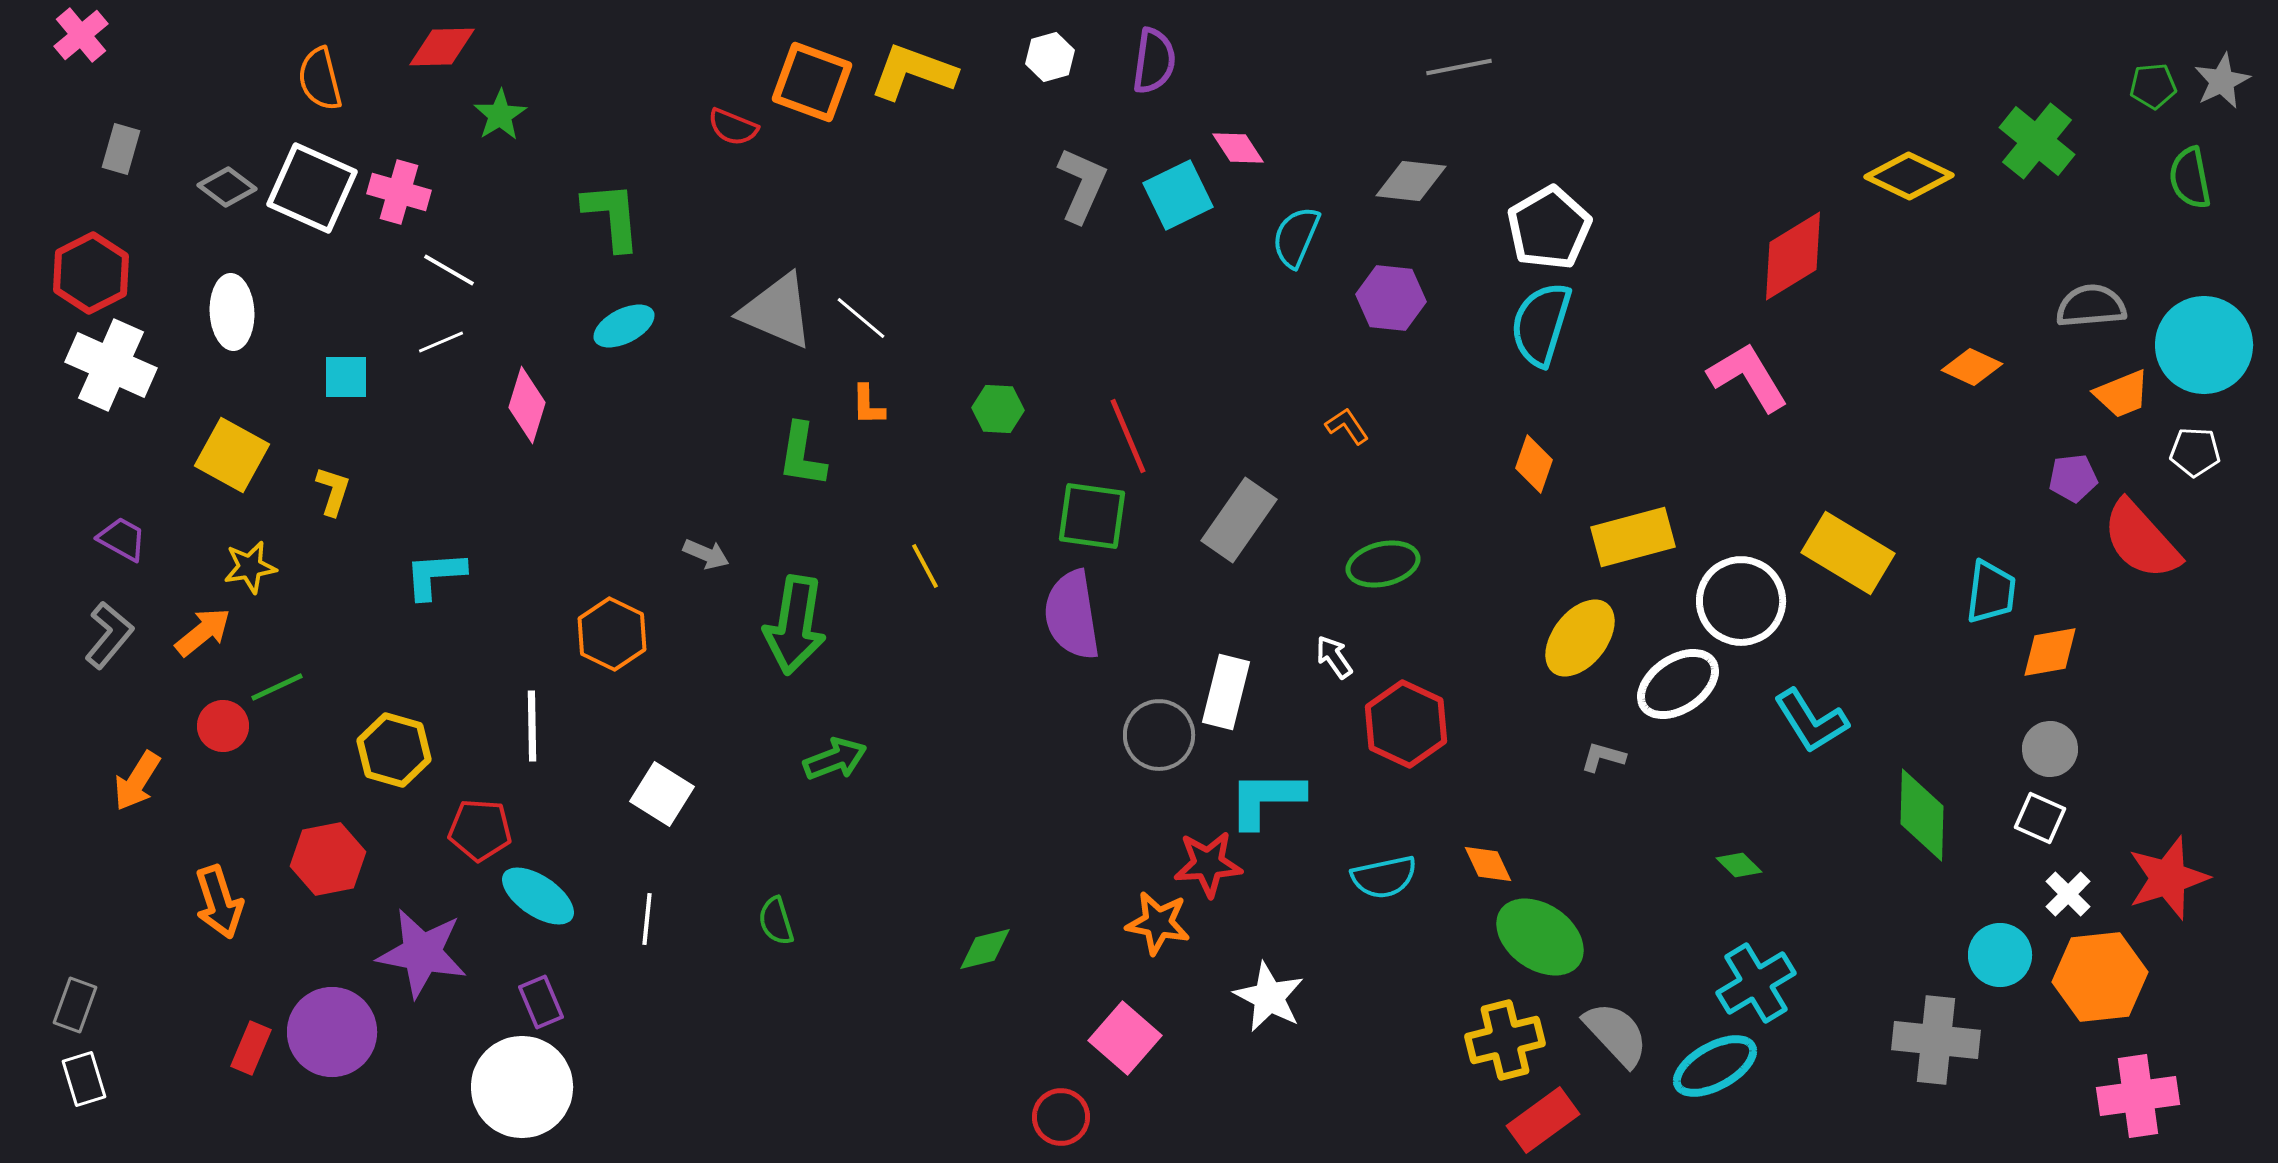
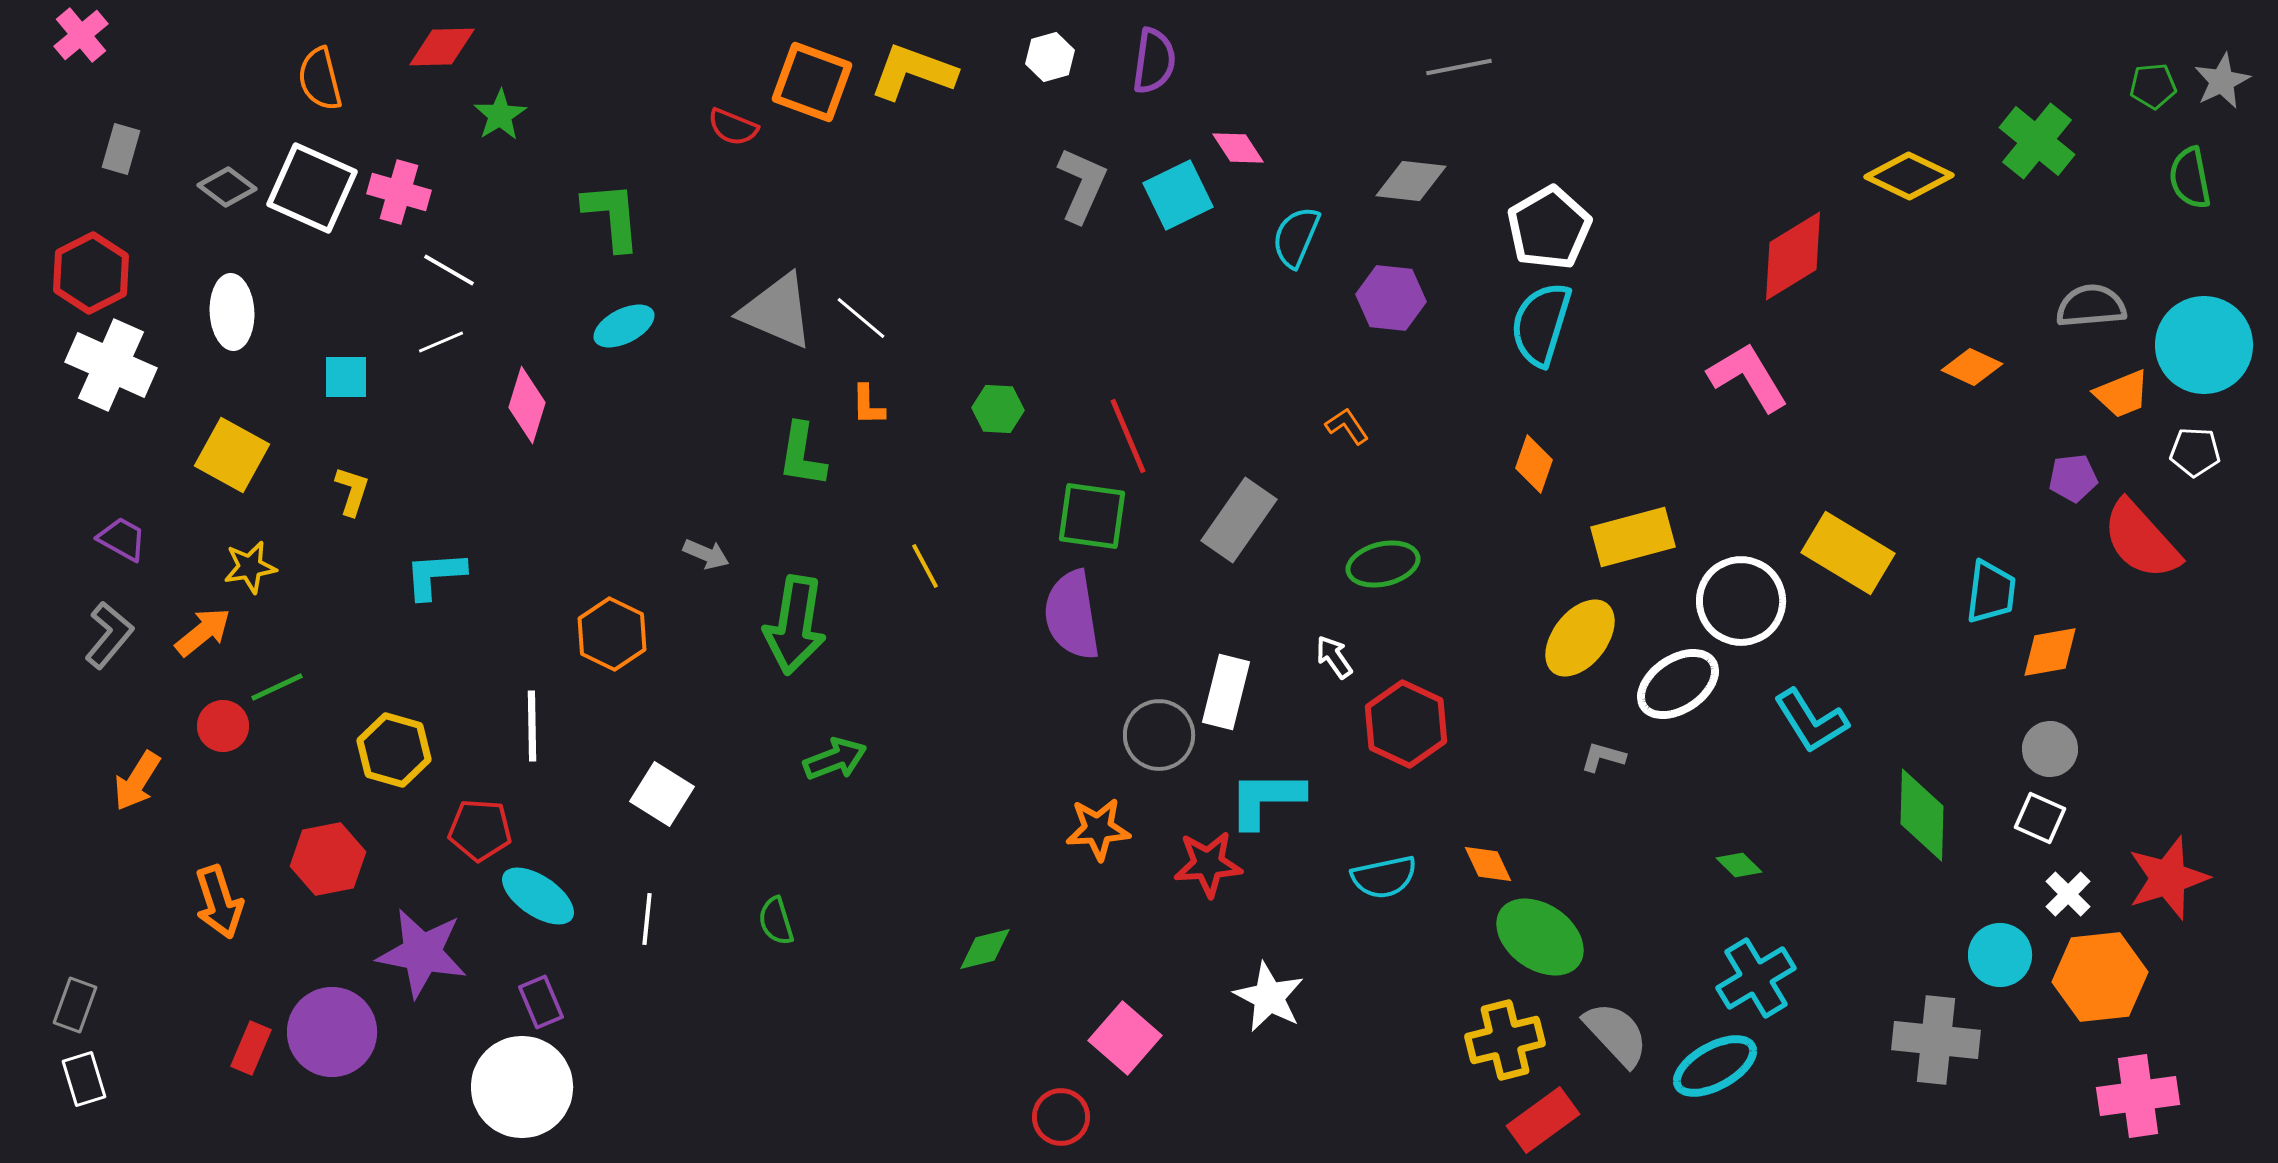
yellow L-shape at (333, 491): moved 19 px right
orange star at (1158, 923): moved 60 px left, 94 px up; rotated 14 degrees counterclockwise
cyan cross at (1756, 983): moved 5 px up
